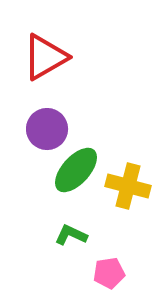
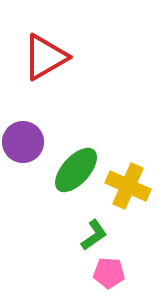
purple circle: moved 24 px left, 13 px down
yellow cross: rotated 9 degrees clockwise
green L-shape: moved 23 px right; rotated 120 degrees clockwise
pink pentagon: rotated 12 degrees clockwise
